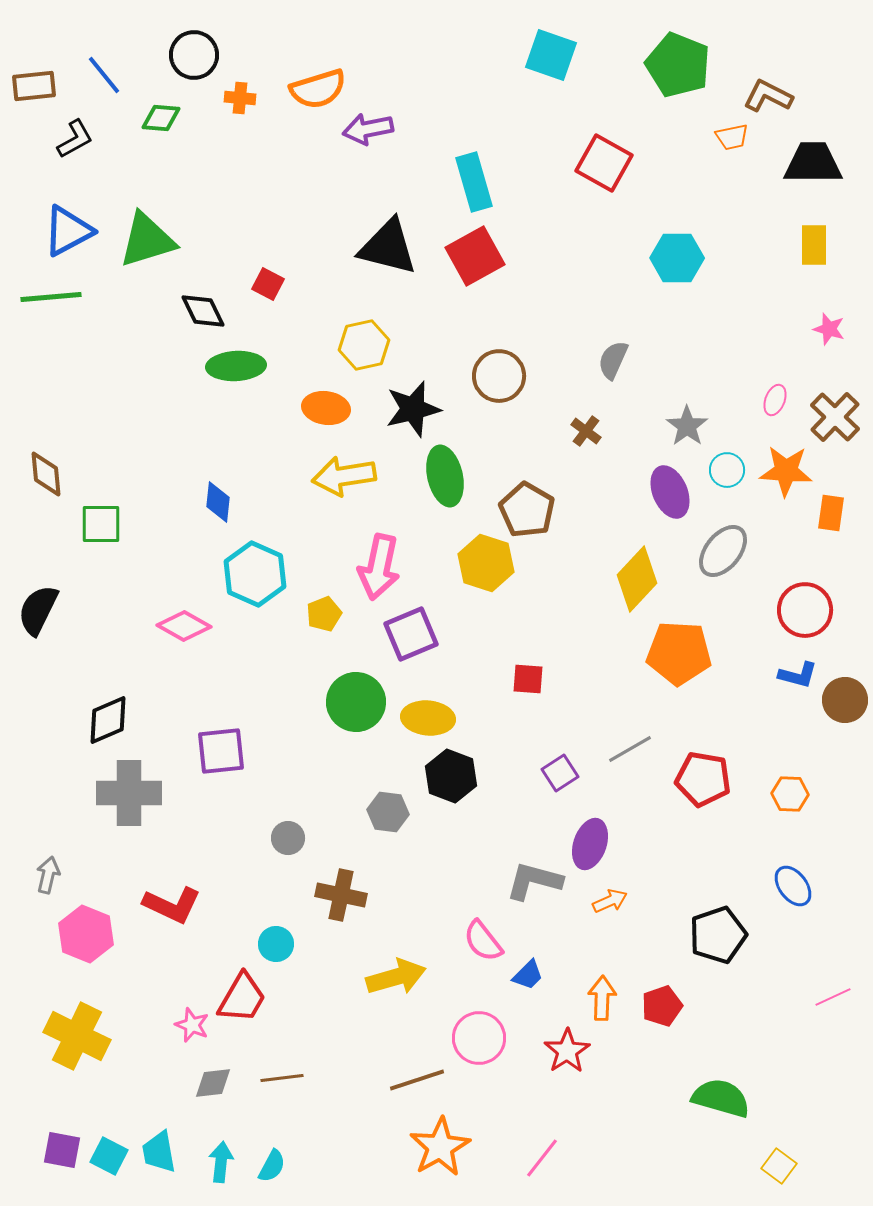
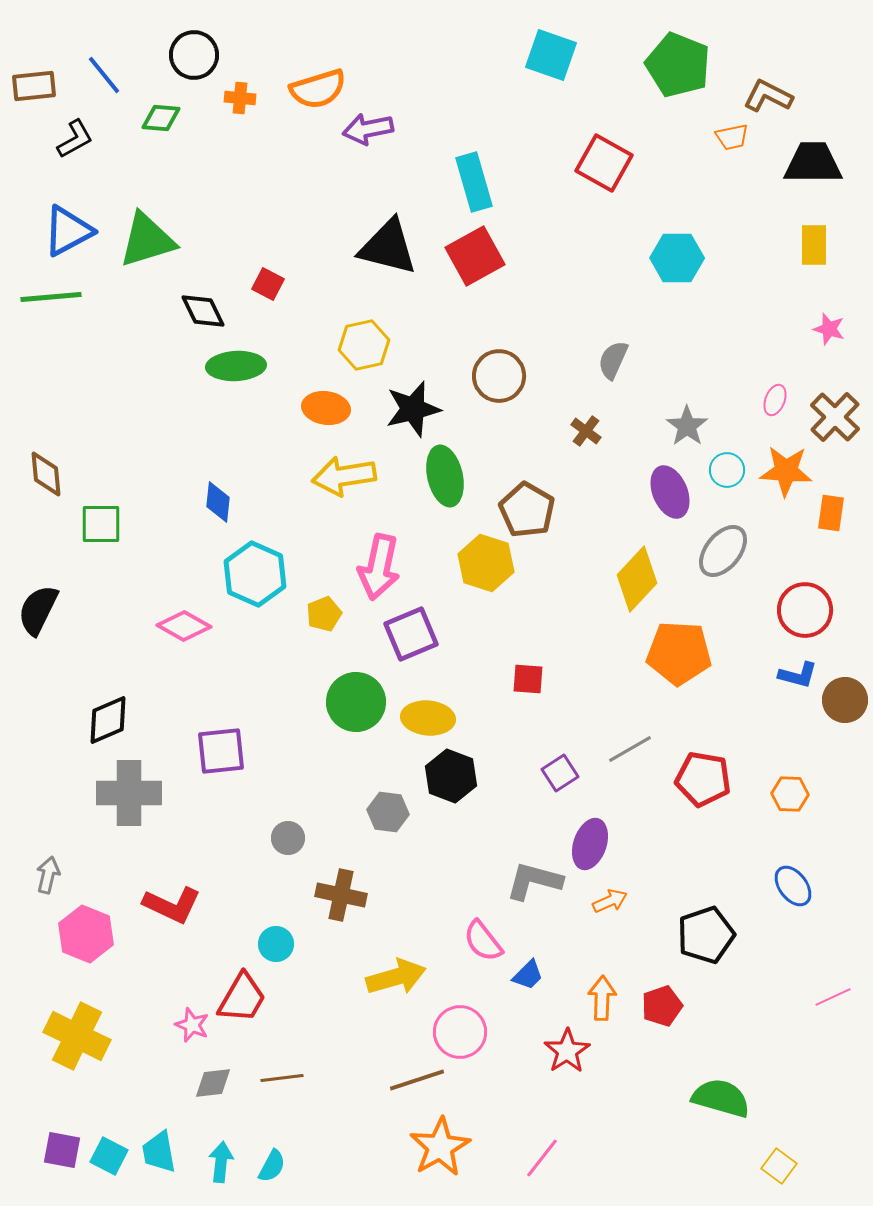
black pentagon at (718, 935): moved 12 px left
pink circle at (479, 1038): moved 19 px left, 6 px up
